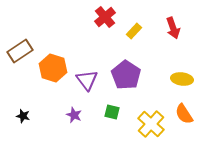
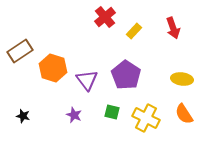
yellow cross: moved 5 px left, 6 px up; rotated 16 degrees counterclockwise
